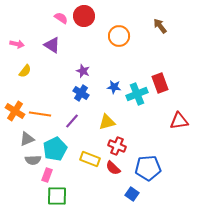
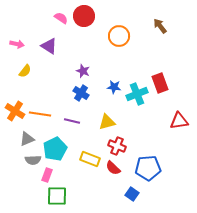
purple triangle: moved 3 px left, 1 px down
purple line: rotated 63 degrees clockwise
